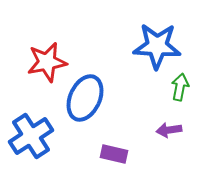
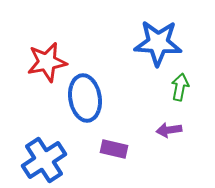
blue star: moved 1 px right, 3 px up
blue ellipse: rotated 33 degrees counterclockwise
blue cross: moved 13 px right, 24 px down
purple rectangle: moved 5 px up
